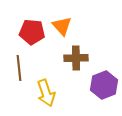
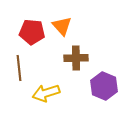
purple hexagon: moved 1 px down; rotated 16 degrees counterclockwise
yellow arrow: rotated 92 degrees clockwise
